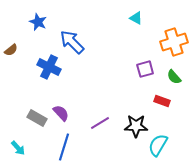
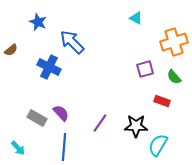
purple line: rotated 24 degrees counterclockwise
blue line: rotated 12 degrees counterclockwise
